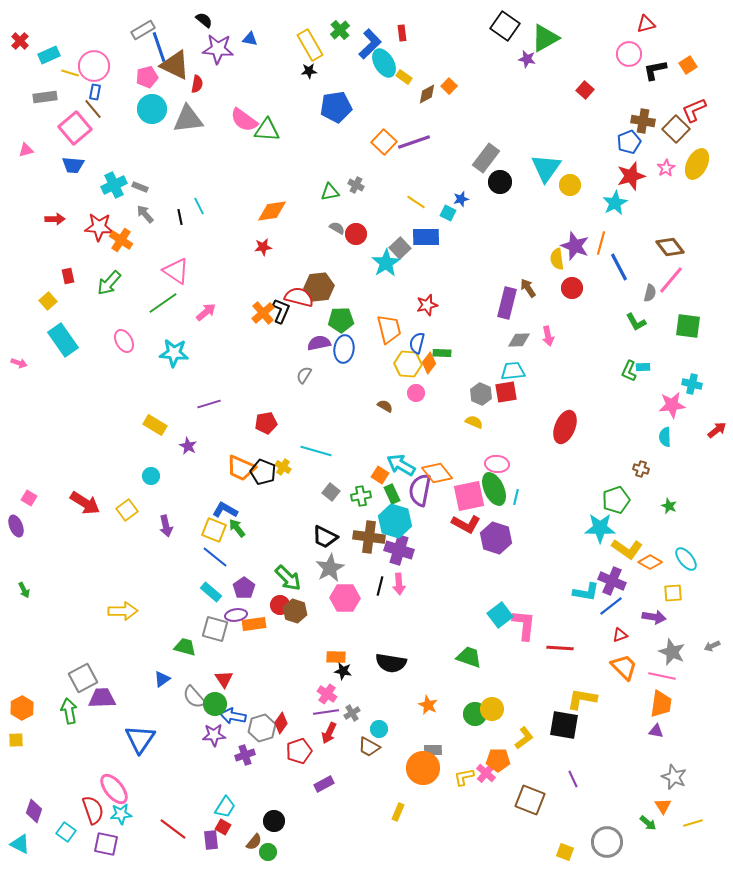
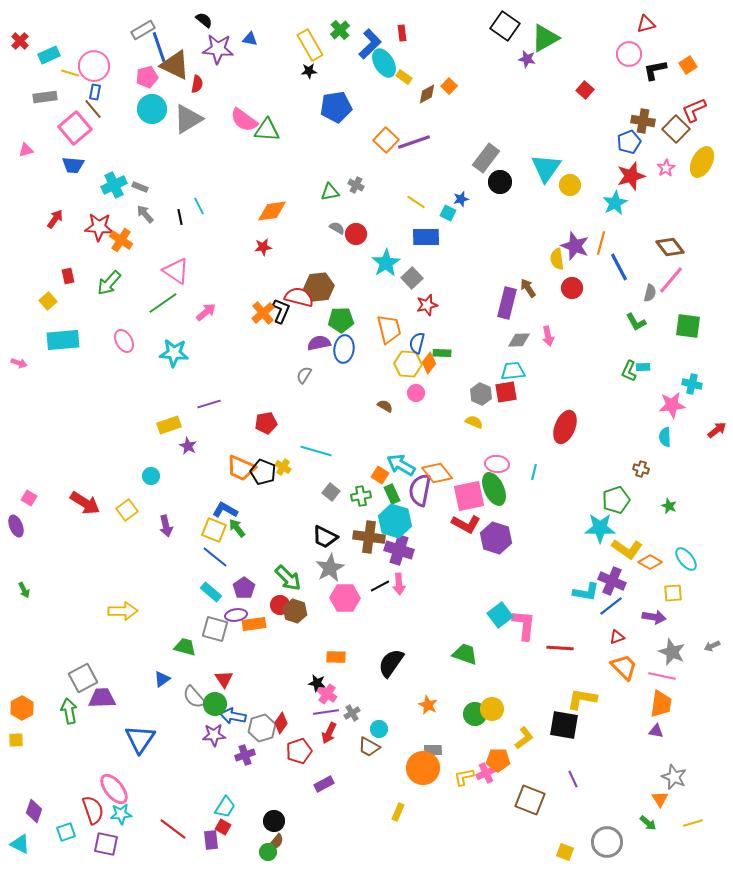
gray triangle at (188, 119): rotated 24 degrees counterclockwise
orange square at (384, 142): moved 2 px right, 2 px up
yellow ellipse at (697, 164): moved 5 px right, 2 px up
red arrow at (55, 219): rotated 54 degrees counterclockwise
gray square at (400, 248): moved 12 px right, 30 px down
cyan rectangle at (63, 340): rotated 60 degrees counterclockwise
yellow rectangle at (155, 425): moved 14 px right; rotated 50 degrees counterclockwise
cyan line at (516, 497): moved 18 px right, 25 px up
black line at (380, 586): rotated 48 degrees clockwise
red triangle at (620, 635): moved 3 px left, 2 px down
green trapezoid at (469, 657): moved 4 px left, 3 px up
black semicircle at (391, 663): rotated 116 degrees clockwise
black star at (343, 671): moved 26 px left, 12 px down
pink cross at (486, 773): rotated 24 degrees clockwise
orange triangle at (663, 806): moved 3 px left, 7 px up
cyan square at (66, 832): rotated 36 degrees clockwise
brown semicircle at (254, 842): moved 22 px right
